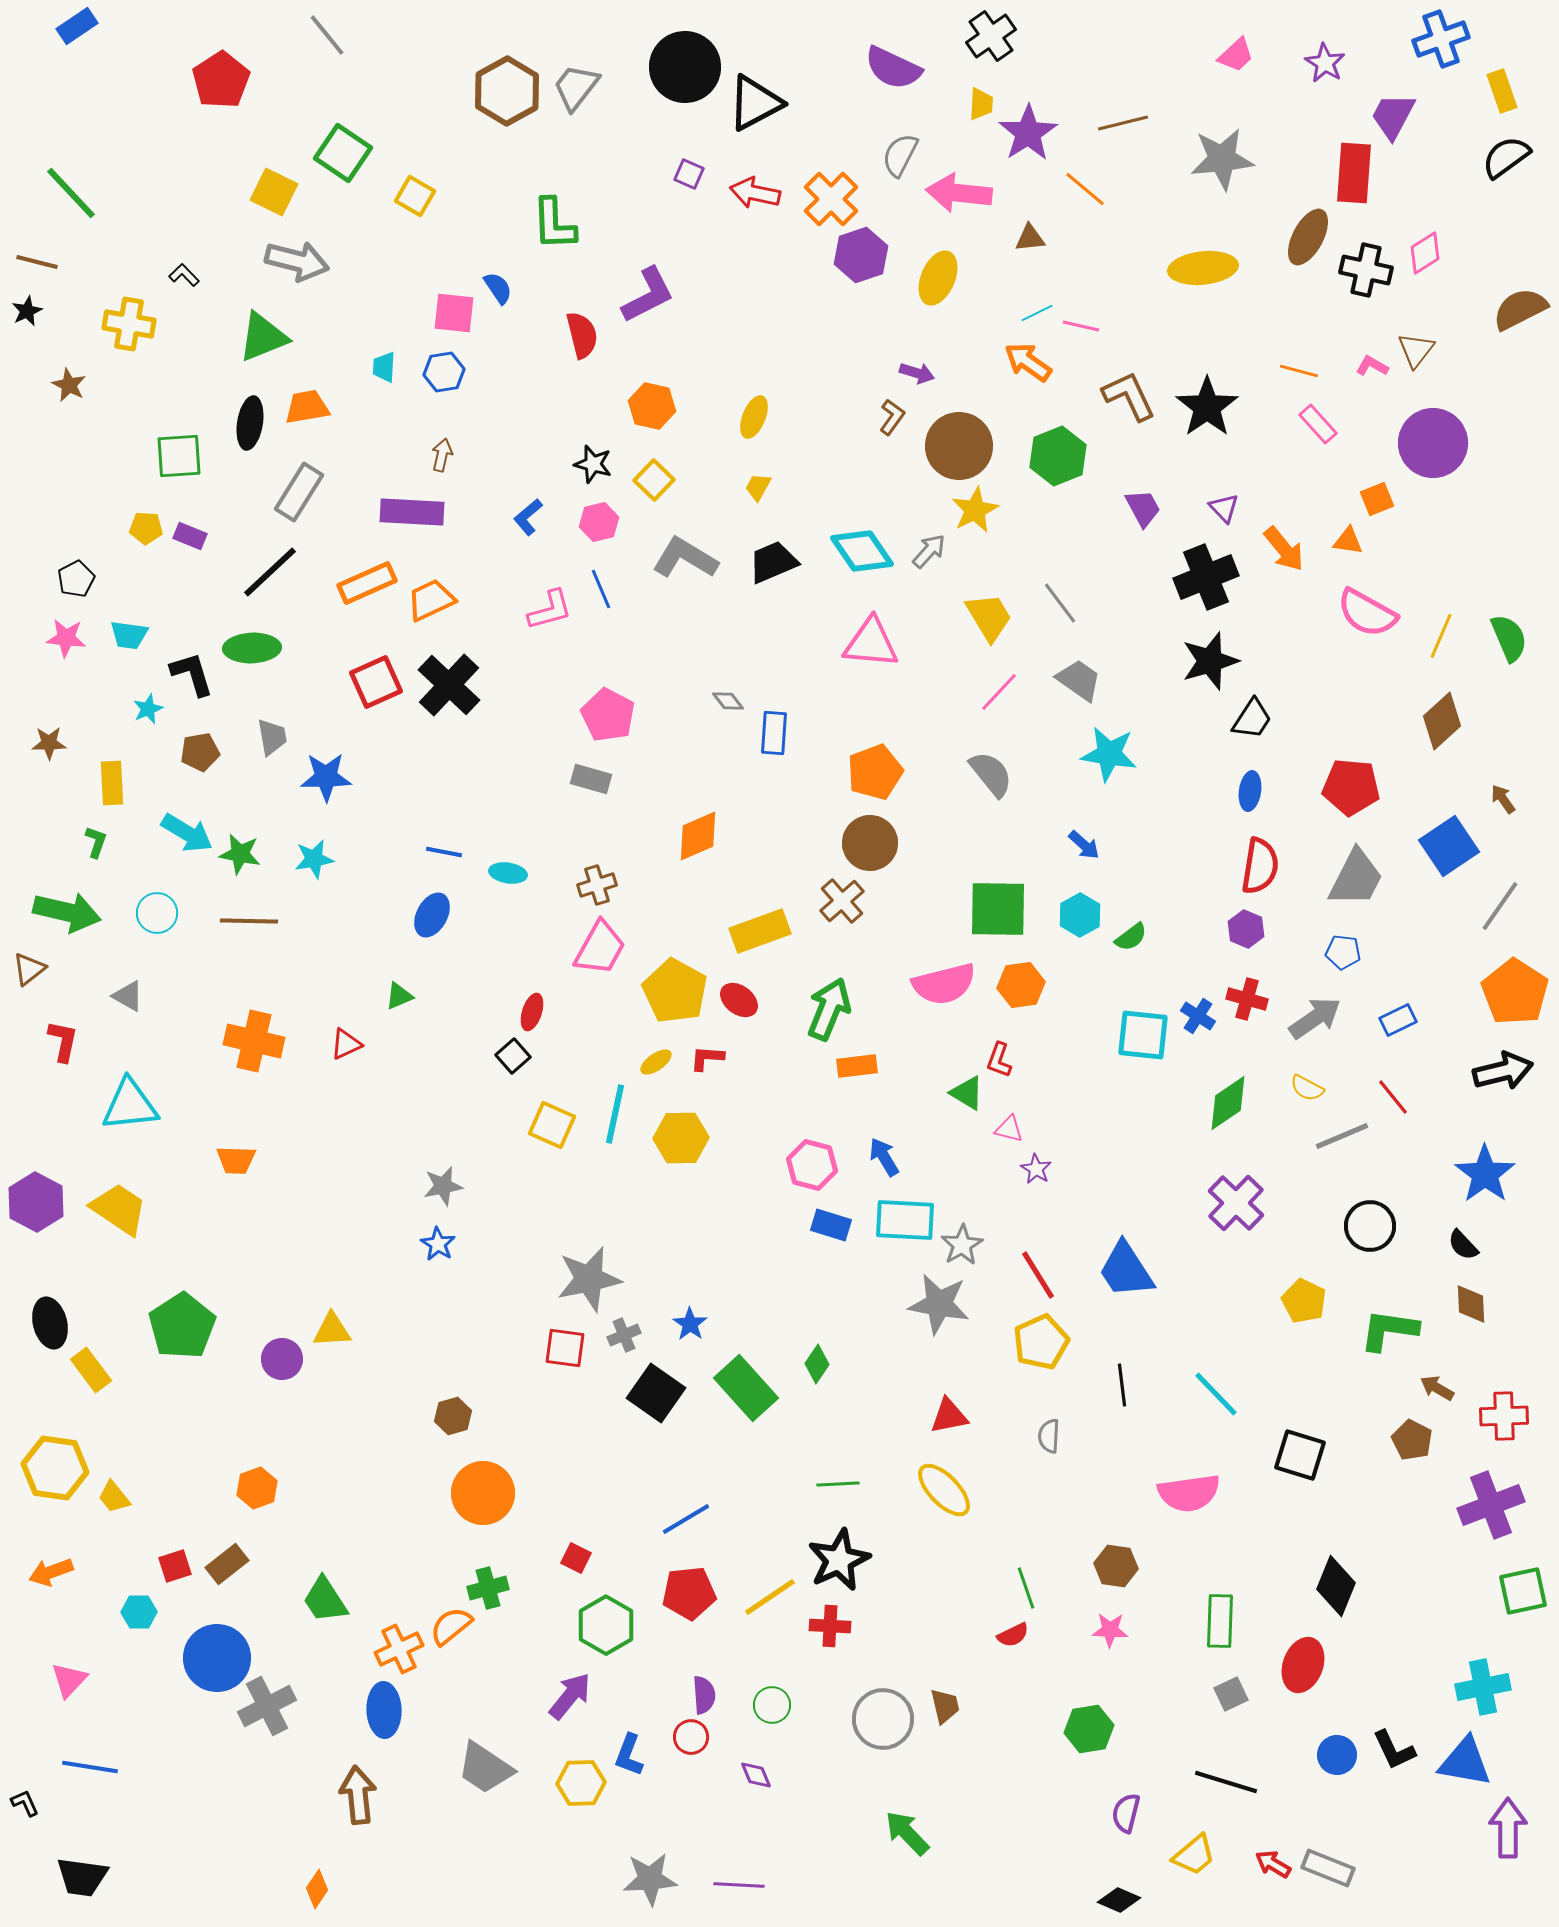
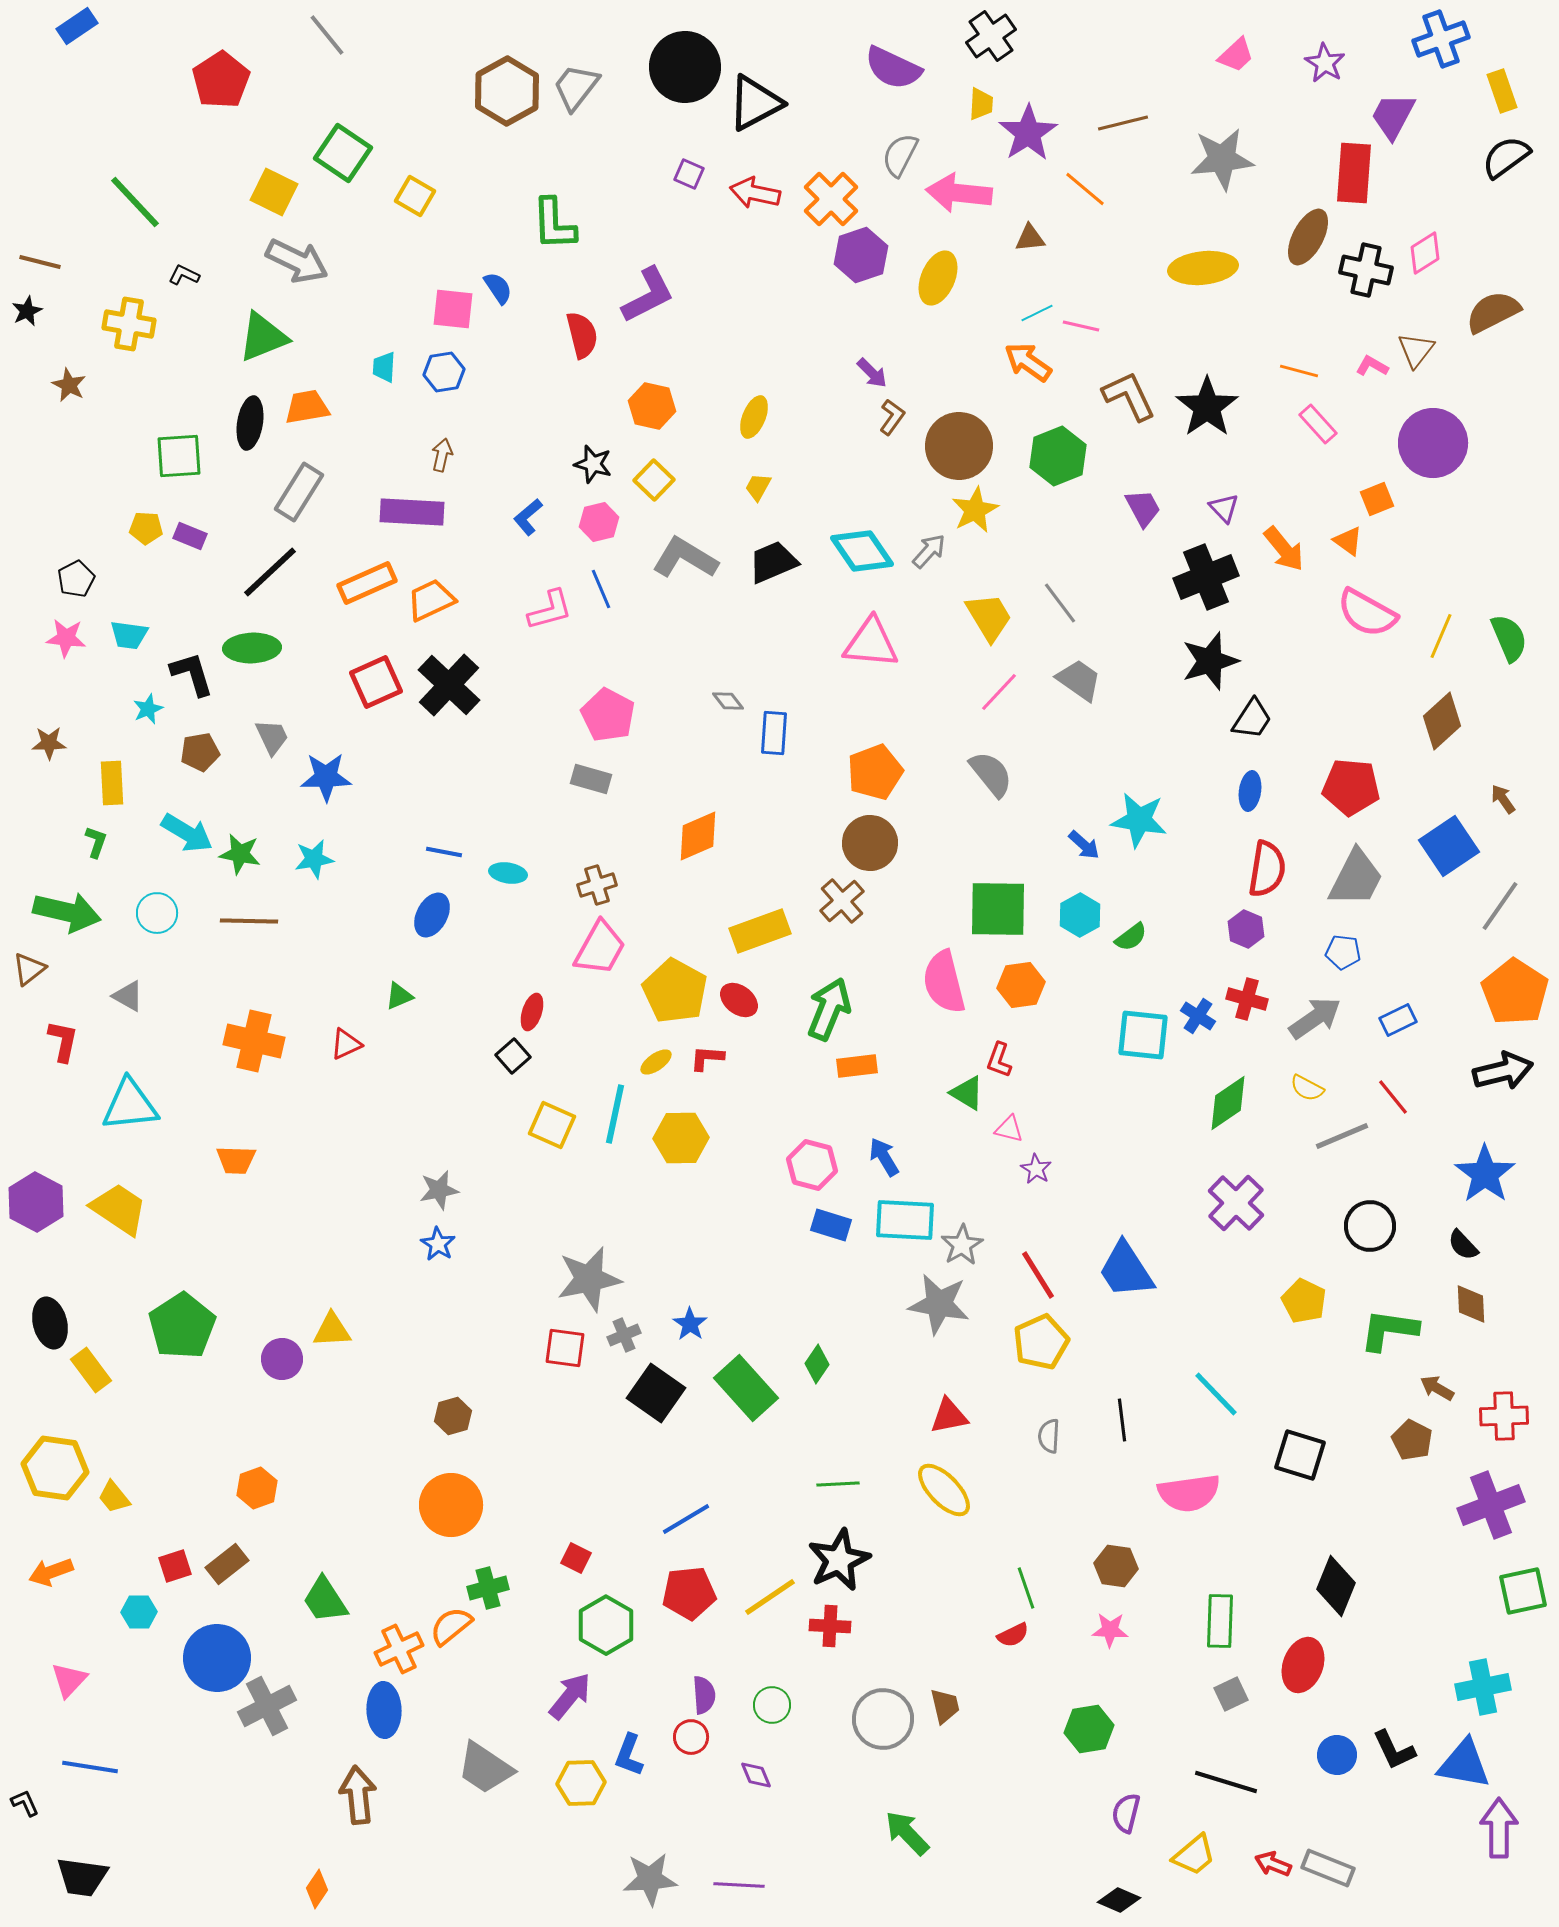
green line at (71, 193): moved 64 px right, 9 px down
gray arrow at (297, 261): rotated 12 degrees clockwise
brown line at (37, 262): moved 3 px right
black L-shape at (184, 275): rotated 20 degrees counterclockwise
brown semicircle at (1520, 309): moved 27 px left, 3 px down
pink square at (454, 313): moved 1 px left, 4 px up
purple arrow at (917, 373): moved 45 px left; rotated 28 degrees clockwise
orange triangle at (1348, 541): rotated 28 degrees clockwise
gray trapezoid at (272, 737): rotated 15 degrees counterclockwise
cyan star at (1109, 754): moved 30 px right, 66 px down
red semicircle at (1260, 866): moved 7 px right, 3 px down
pink semicircle at (944, 984): moved 2 px up; rotated 90 degrees clockwise
gray star at (443, 1186): moved 4 px left, 4 px down
black line at (1122, 1385): moved 35 px down
orange circle at (483, 1493): moved 32 px left, 12 px down
blue triangle at (1465, 1762): moved 1 px left, 2 px down
purple arrow at (1508, 1828): moved 9 px left
red arrow at (1273, 1864): rotated 9 degrees counterclockwise
